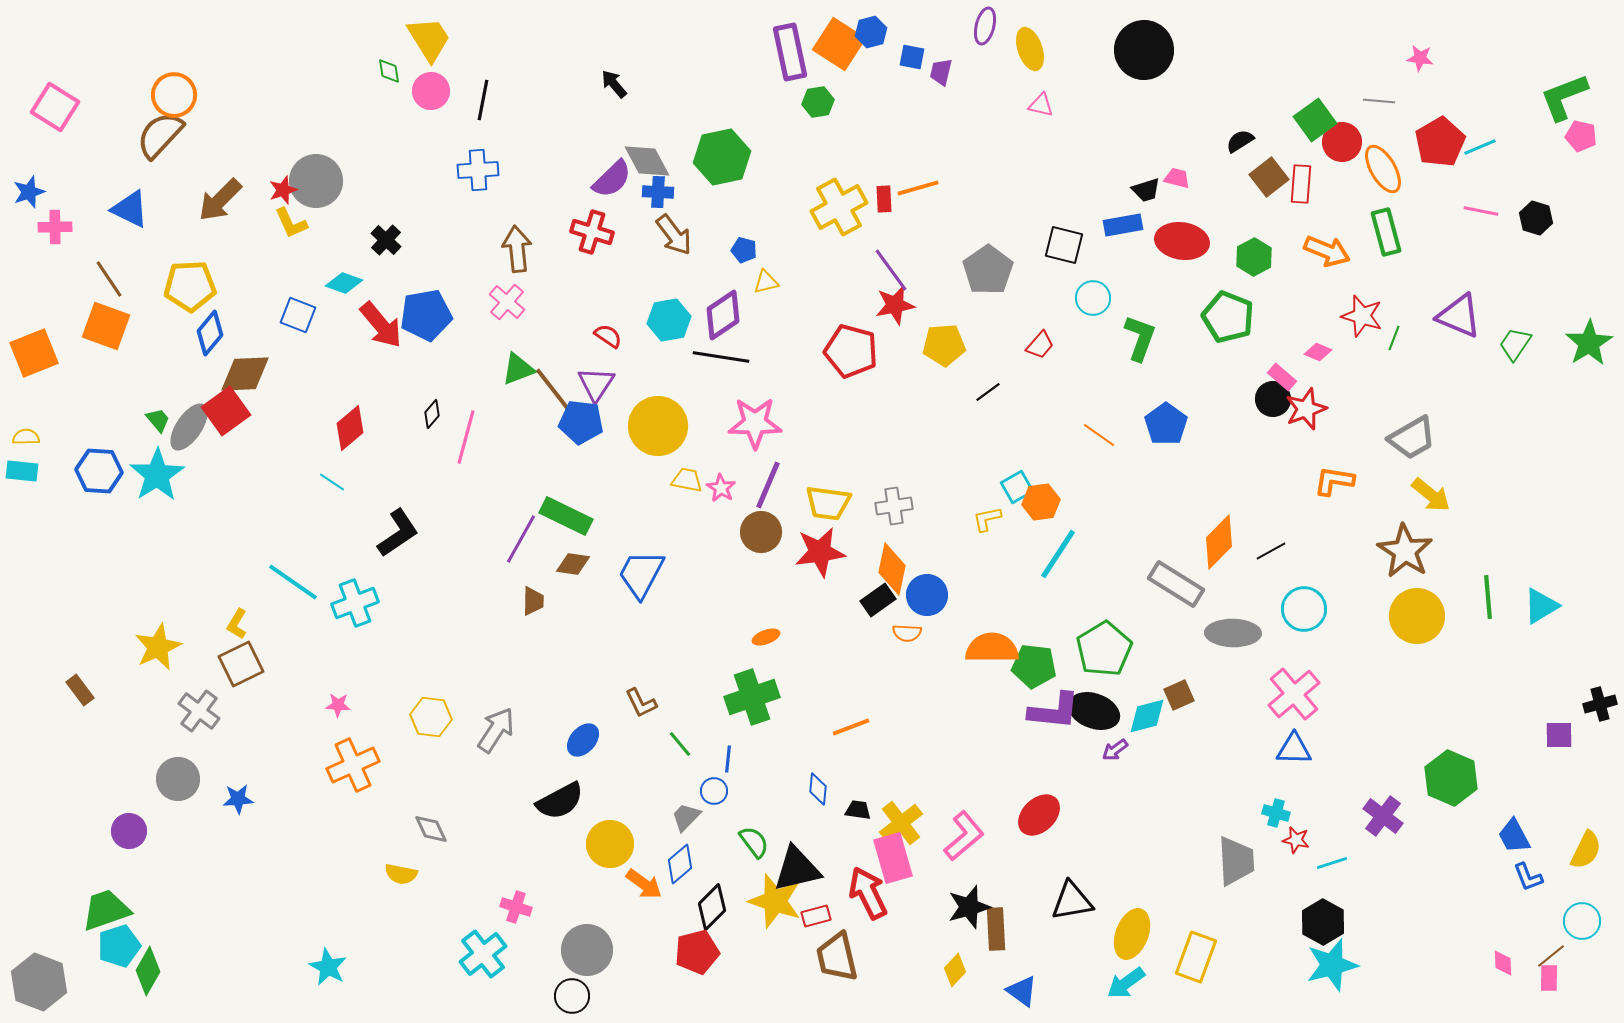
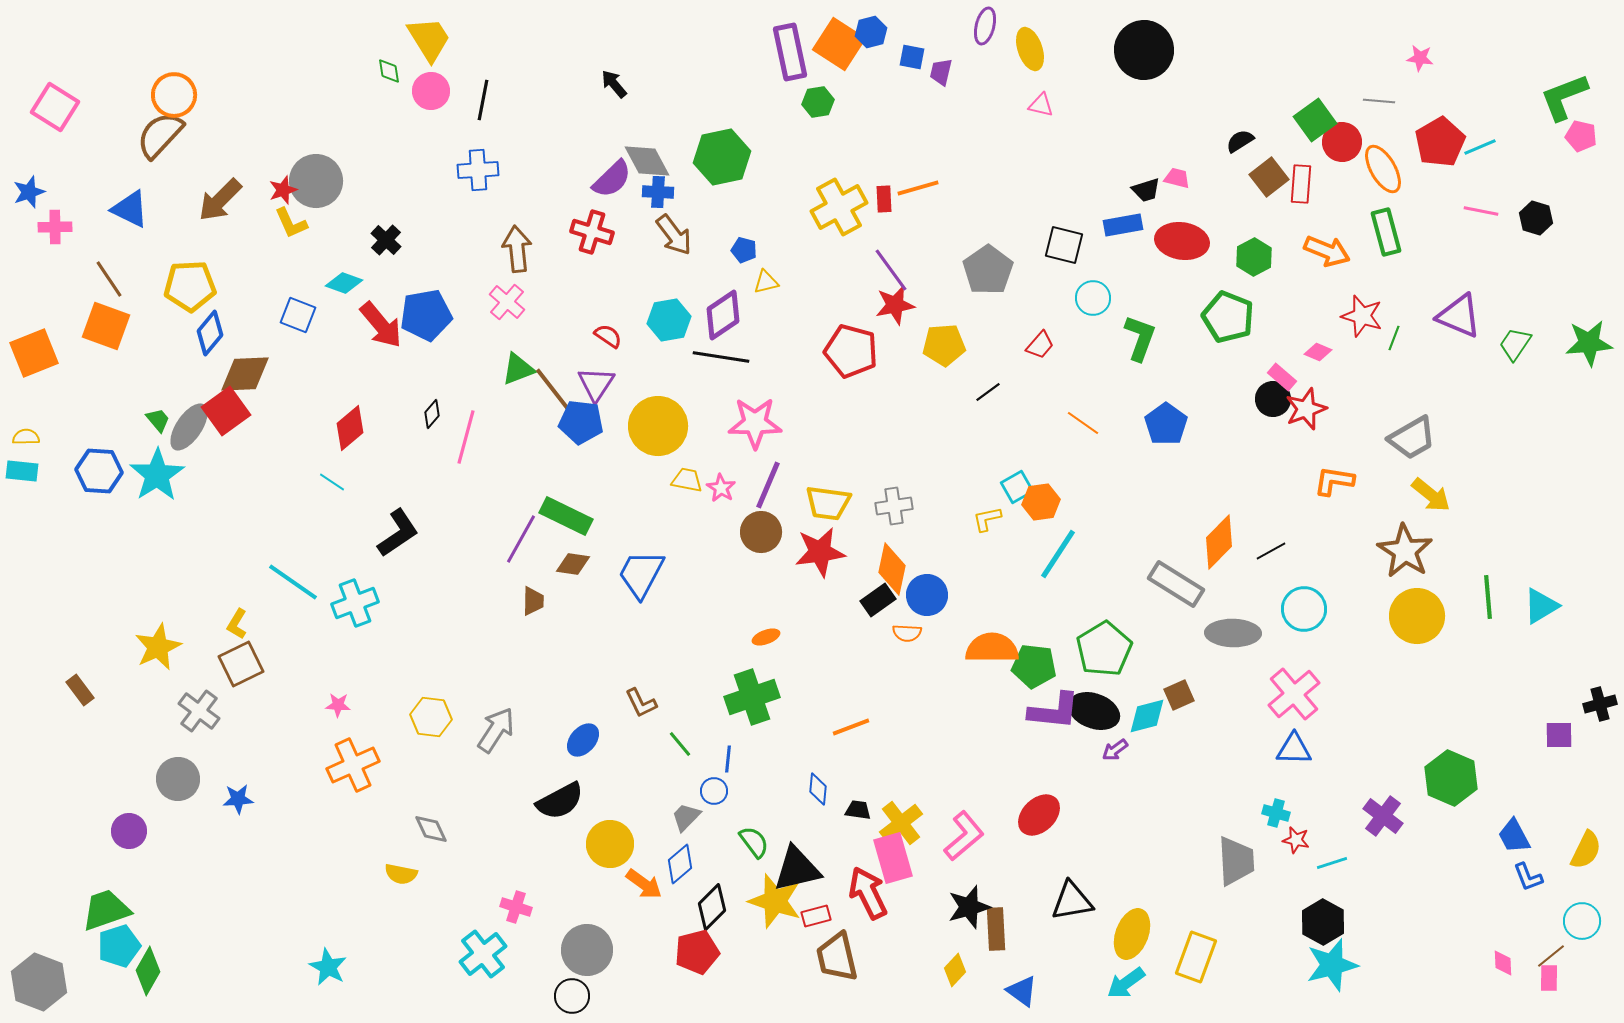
green star at (1589, 343): rotated 27 degrees clockwise
orange line at (1099, 435): moved 16 px left, 12 px up
